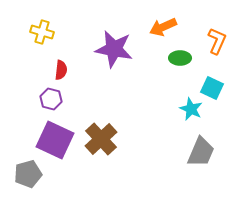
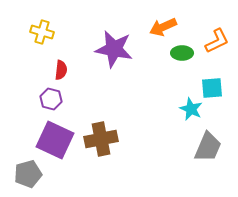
orange L-shape: rotated 40 degrees clockwise
green ellipse: moved 2 px right, 5 px up
cyan square: rotated 30 degrees counterclockwise
brown cross: rotated 32 degrees clockwise
gray trapezoid: moved 7 px right, 5 px up
